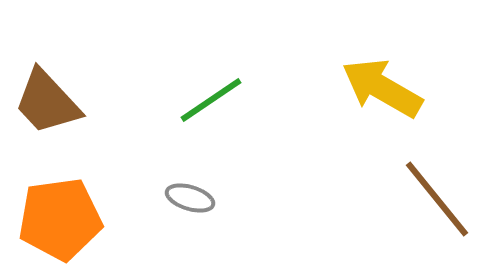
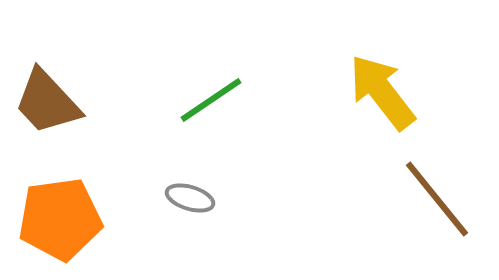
yellow arrow: moved 4 px down; rotated 22 degrees clockwise
